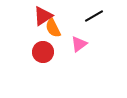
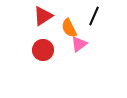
black line: rotated 36 degrees counterclockwise
orange semicircle: moved 16 px right
red circle: moved 2 px up
